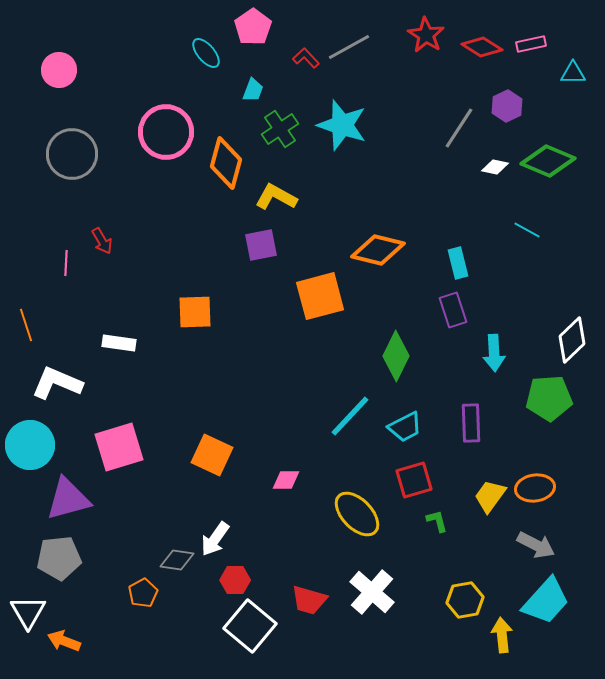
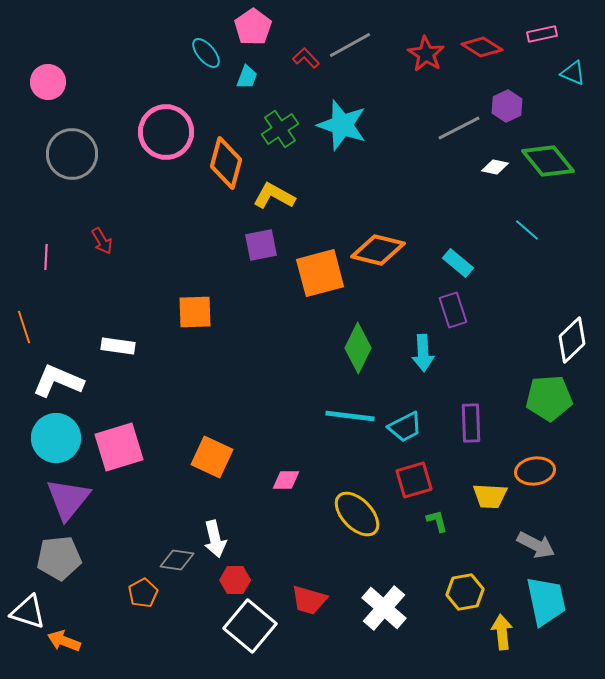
red star at (426, 35): moved 19 px down
pink rectangle at (531, 44): moved 11 px right, 10 px up
gray line at (349, 47): moved 1 px right, 2 px up
pink circle at (59, 70): moved 11 px left, 12 px down
cyan triangle at (573, 73): rotated 24 degrees clockwise
cyan trapezoid at (253, 90): moved 6 px left, 13 px up
gray line at (459, 128): rotated 30 degrees clockwise
green diamond at (548, 161): rotated 28 degrees clockwise
yellow L-shape at (276, 197): moved 2 px left, 1 px up
cyan line at (527, 230): rotated 12 degrees clockwise
pink line at (66, 263): moved 20 px left, 6 px up
cyan rectangle at (458, 263): rotated 36 degrees counterclockwise
orange square at (320, 296): moved 23 px up
orange line at (26, 325): moved 2 px left, 2 px down
white rectangle at (119, 343): moved 1 px left, 3 px down
cyan arrow at (494, 353): moved 71 px left
green diamond at (396, 356): moved 38 px left, 8 px up
white L-shape at (57, 383): moved 1 px right, 2 px up
cyan line at (350, 416): rotated 54 degrees clockwise
cyan circle at (30, 445): moved 26 px right, 7 px up
orange square at (212, 455): moved 2 px down
orange ellipse at (535, 488): moved 17 px up
yellow trapezoid at (490, 496): rotated 123 degrees counterclockwise
purple triangle at (68, 499): rotated 36 degrees counterclockwise
white arrow at (215, 539): rotated 48 degrees counterclockwise
white cross at (372, 592): moved 12 px right, 16 px down
yellow hexagon at (465, 600): moved 8 px up
cyan trapezoid at (546, 601): rotated 54 degrees counterclockwise
white triangle at (28, 612): rotated 42 degrees counterclockwise
yellow arrow at (502, 635): moved 3 px up
